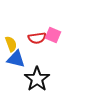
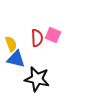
red semicircle: rotated 84 degrees counterclockwise
black star: rotated 25 degrees counterclockwise
